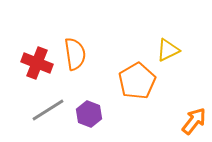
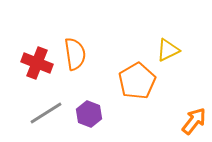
gray line: moved 2 px left, 3 px down
